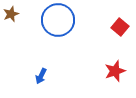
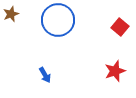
blue arrow: moved 4 px right, 1 px up; rotated 56 degrees counterclockwise
